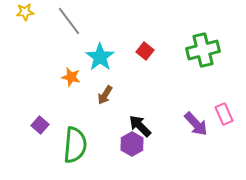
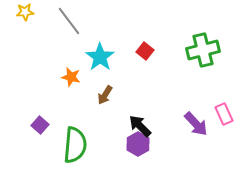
purple hexagon: moved 6 px right
